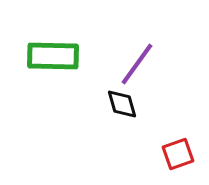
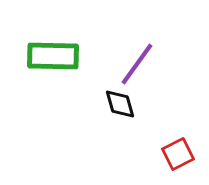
black diamond: moved 2 px left
red square: rotated 8 degrees counterclockwise
